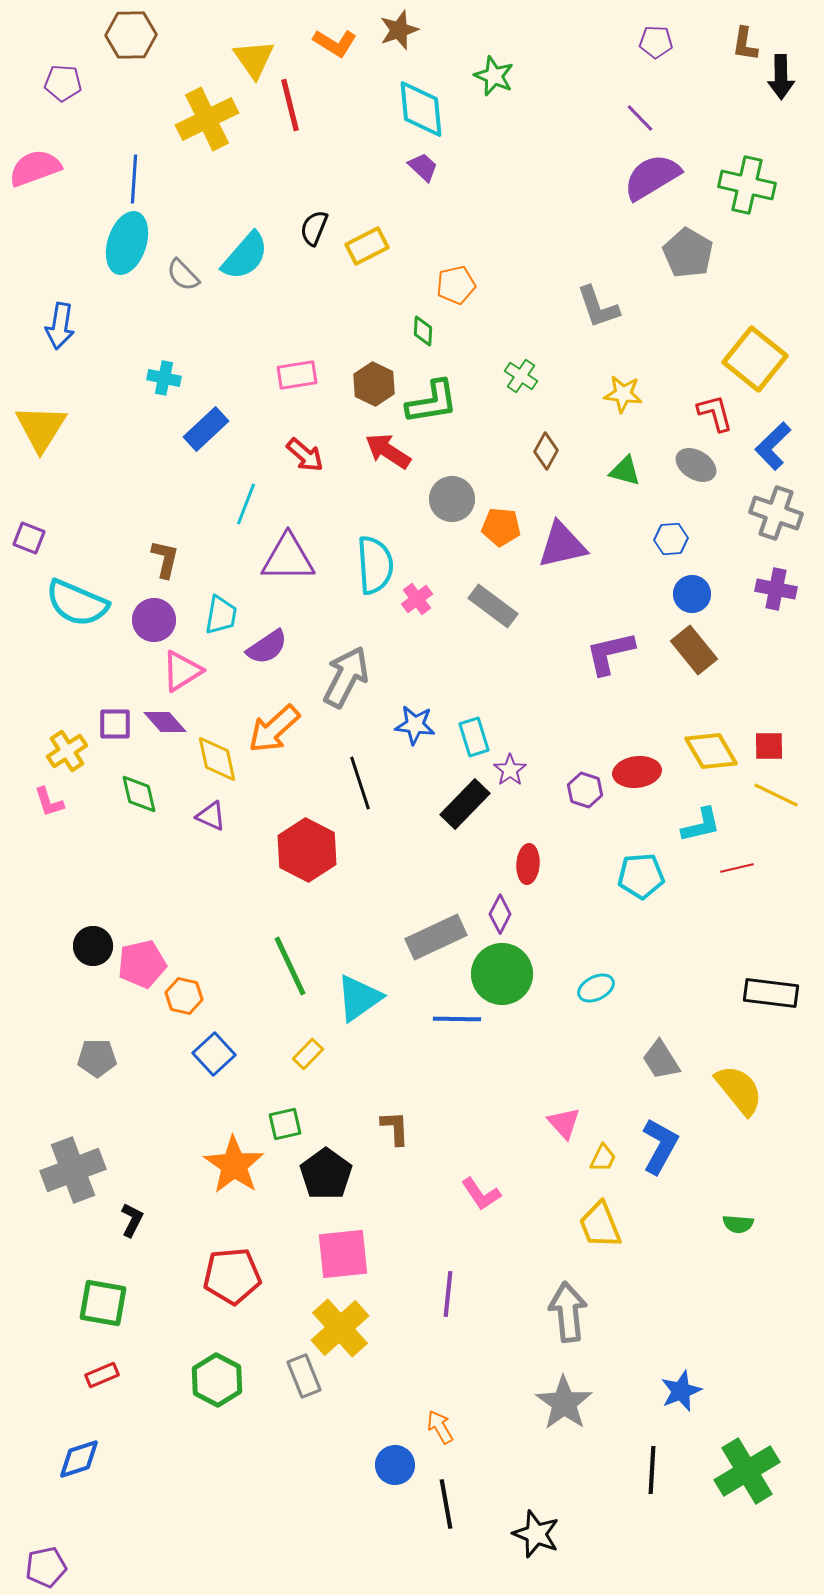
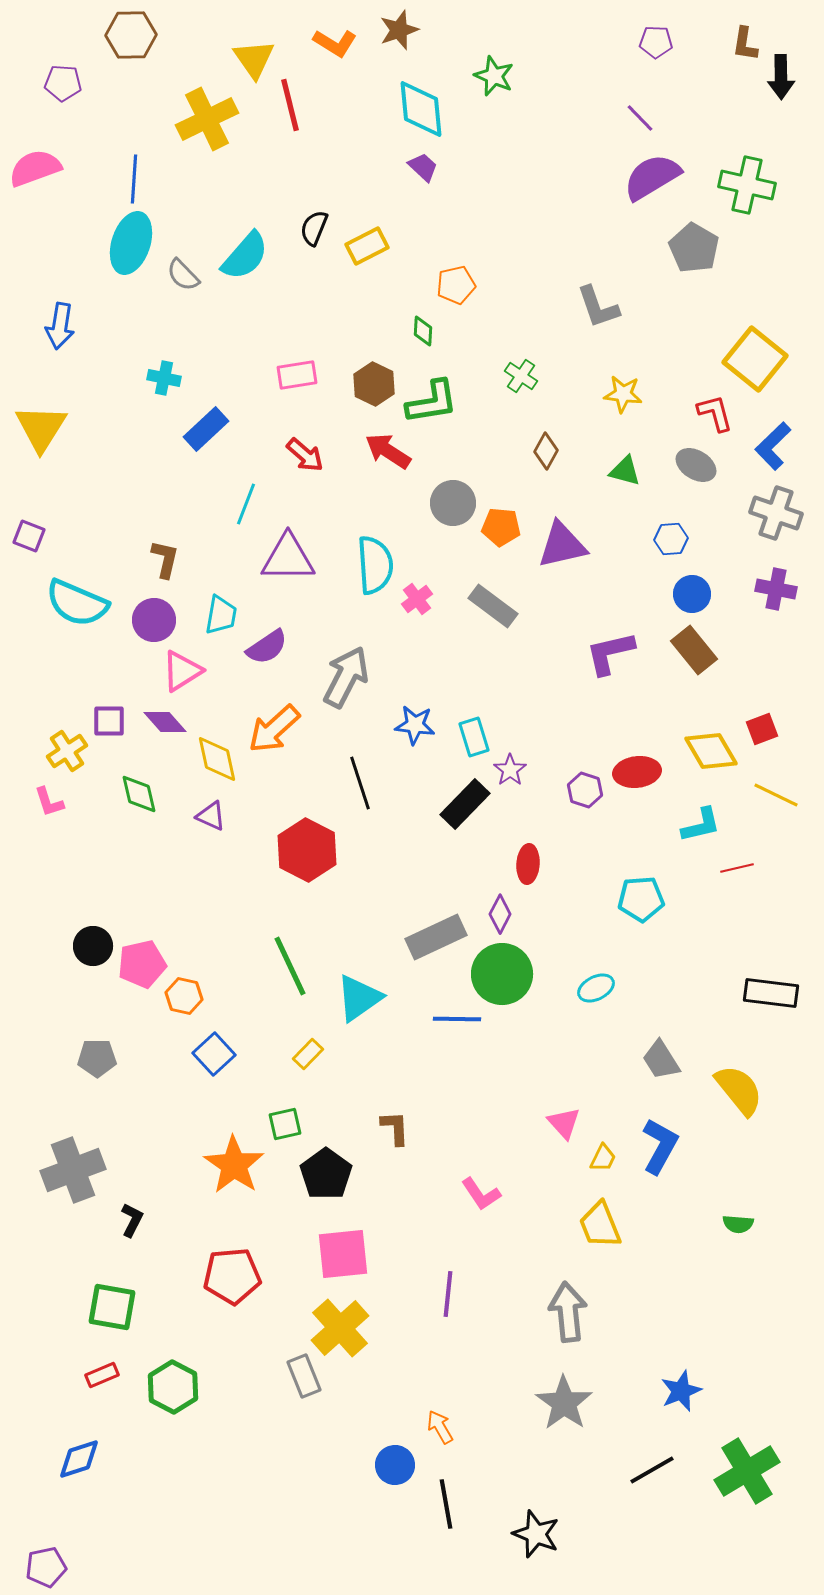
cyan ellipse at (127, 243): moved 4 px right
gray pentagon at (688, 253): moved 6 px right, 5 px up
gray circle at (452, 499): moved 1 px right, 4 px down
purple square at (29, 538): moved 2 px up
purple square at (115, 724): moved 6 px left, 3 px up
red square at (769, 746): moved 7 px left, 17 px up; rotated 20 degrees counterclockwise
cyan pentagon at (641, 876): moved 23 px down
green square at (103, 1303): moved 9 px right, 4 px down
green hexagon at (217, 1380): moved 44 px left, 7 px down
black line at (652, 1470): rotated 57 degrees clockwise
